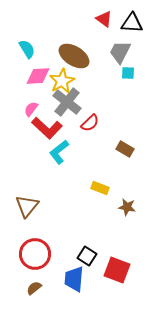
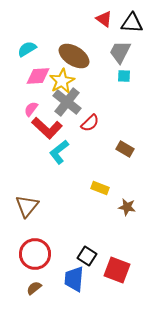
cyan semicircle: rotated 90 degrees counterclockwise
cyan square: moved 4 px left, 3 px down
